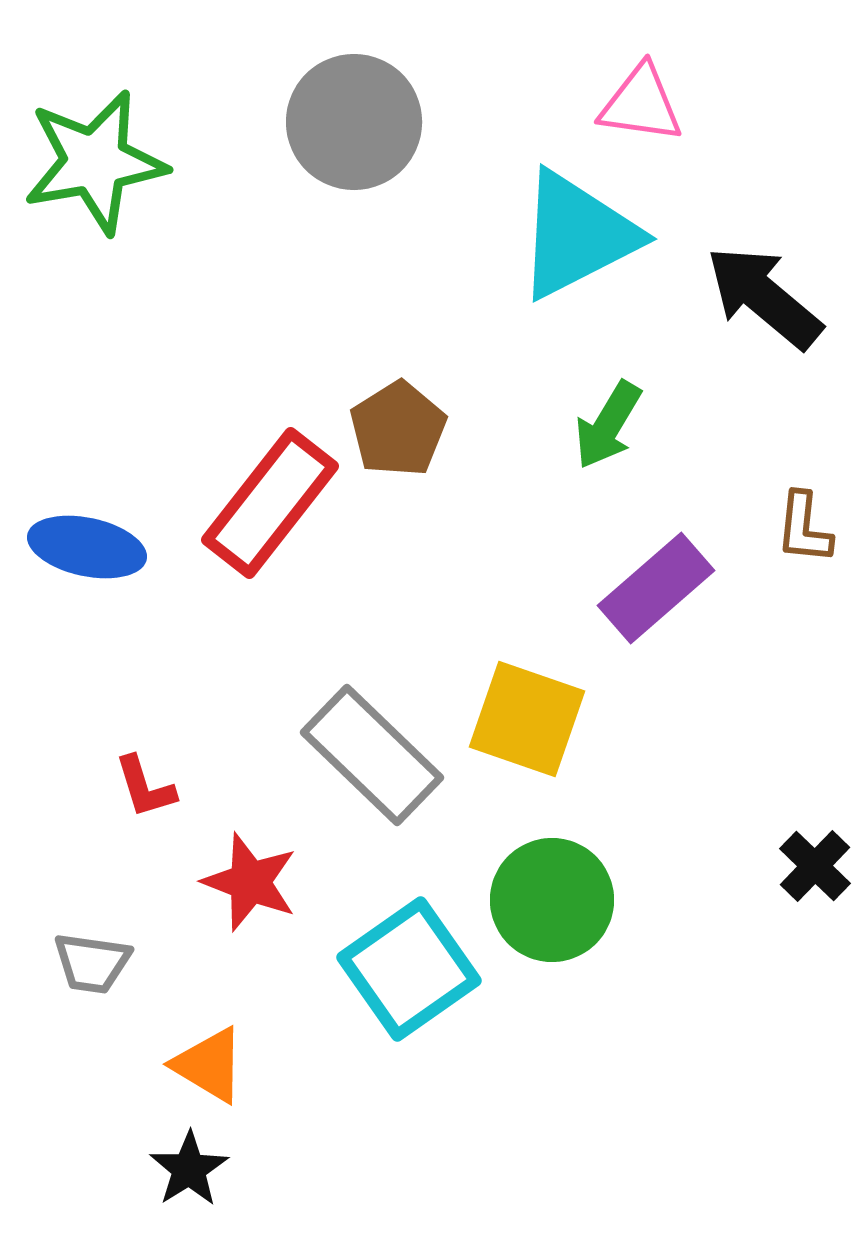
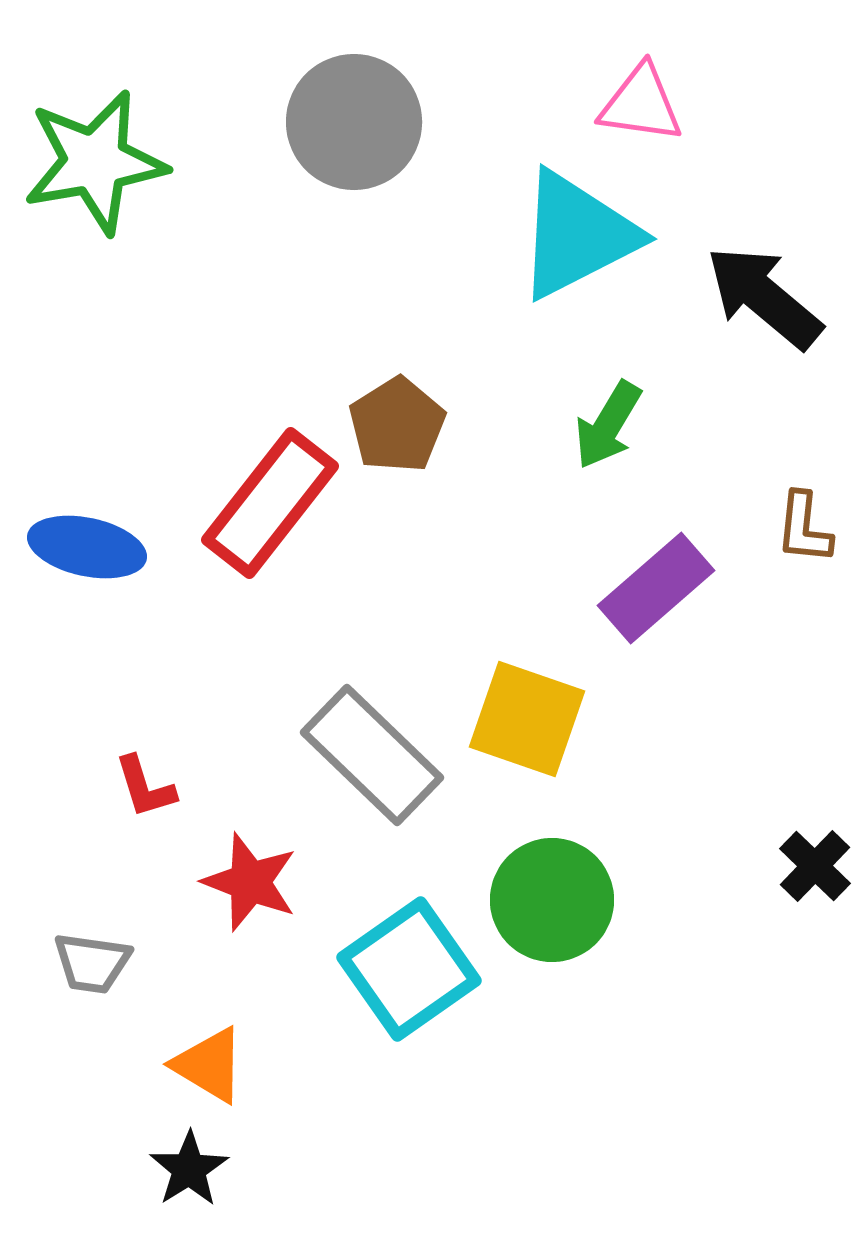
brown pentagon: moved 1 px left, 4 px up
